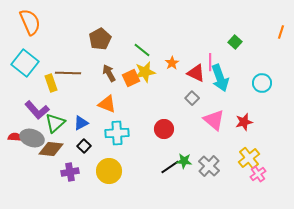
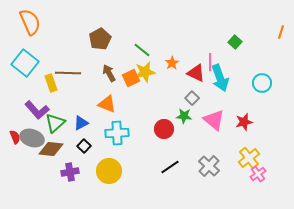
red semicircle: rotated 64 degrees clockwise
green star: moved 45 px up
